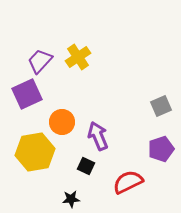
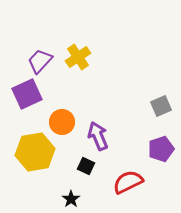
black star: rotated 30 degrees counterclockwise
